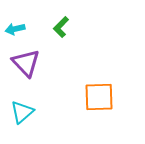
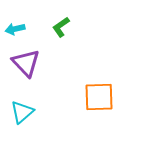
green L-shape: rotated 10 degrees clockwise
